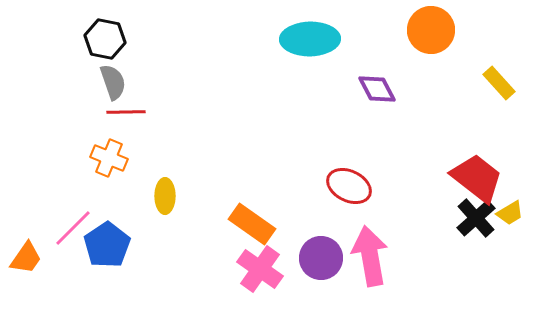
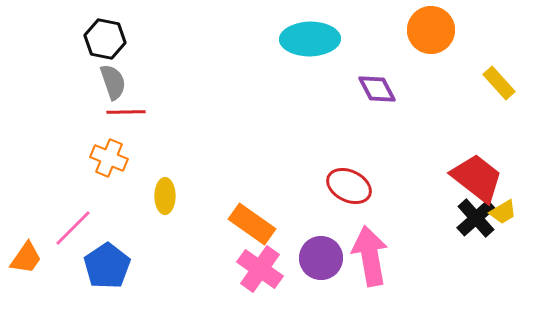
yellow trapezoid: moved 7 px left, 1 px up
blue pentagon: moved 21 px down
